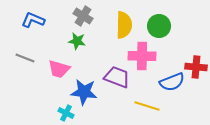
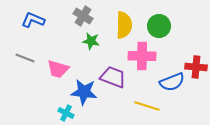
green star: moved 14 px right
pink trapezoid: moved 1 px left
purple trapezoid: moved 4 px left
